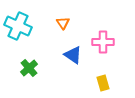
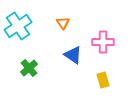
cyan cross: rotated 32 degrees clockwise
yellow rectangle: moved 3 px up
